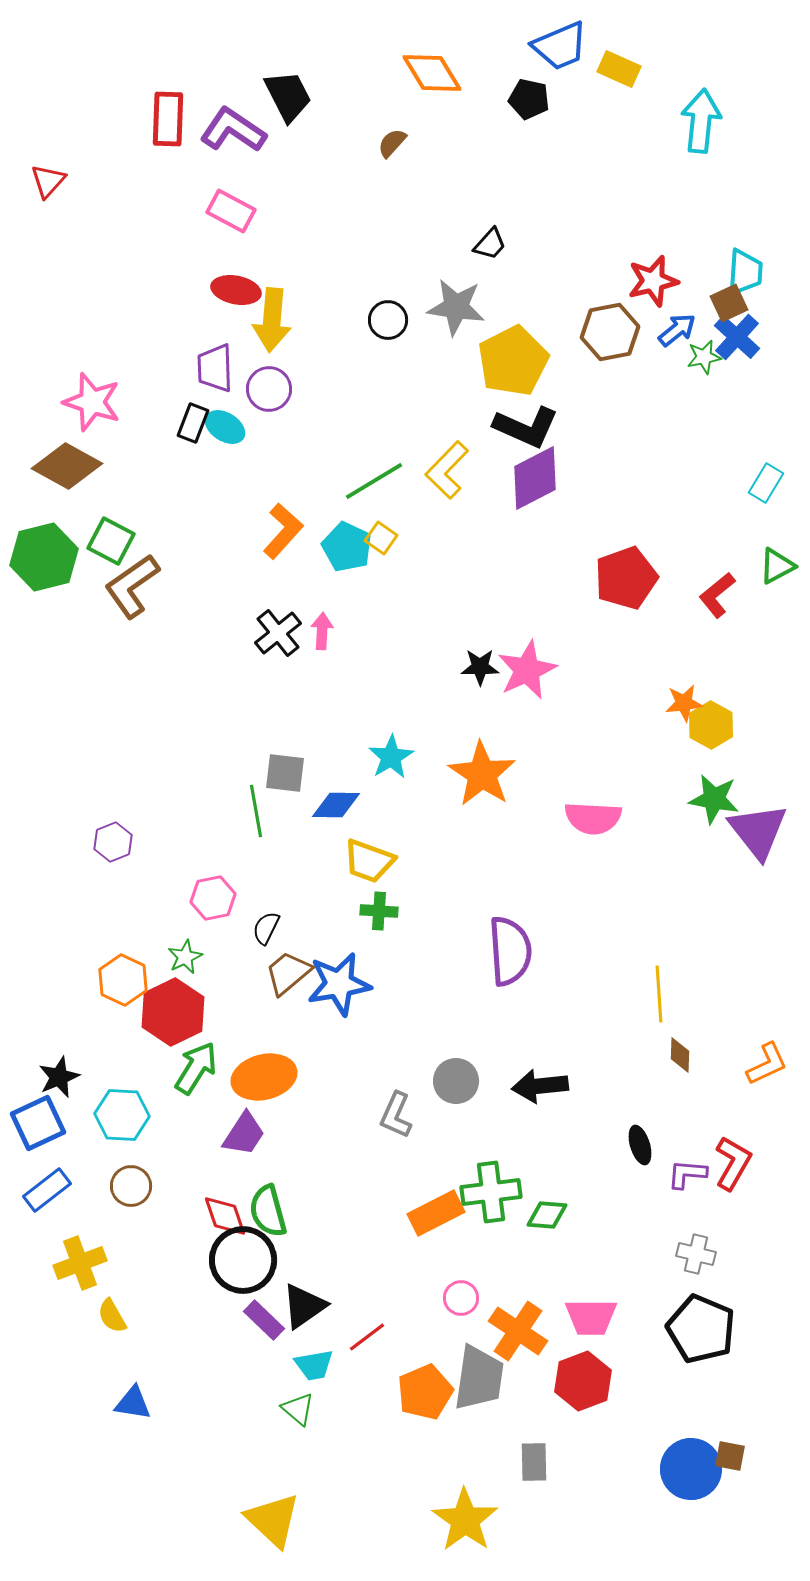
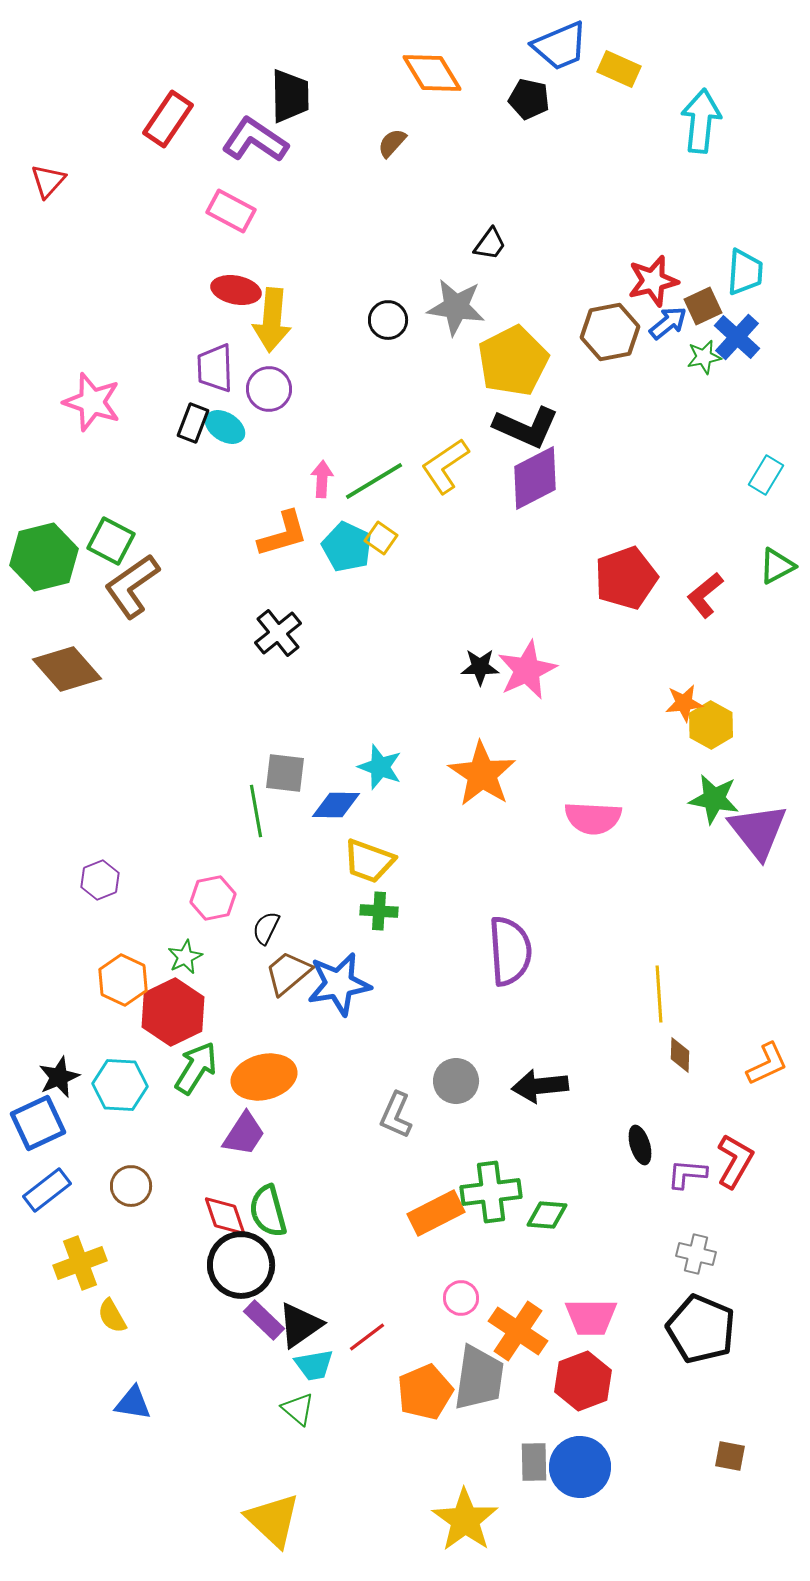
black trapezoid at (288, 96): moved 2 px right; rotated 26 degrees clockwise
red rectangle at (168, 119): rotated 32 degrees clockwise
purple L-shape at (233, 130): moved 22 px right, 10 px down
black trapezoid at (490, 244): rotated 6 degrees counterclockwise
brown square at (729, 303): moved 26 px left, 3 px down
blue arrow at (677, 330): moved 9 px left, 7 px up
brown diamond at (67, 466): moved 203 px down; rotated 20 degrees clockwise
yellow L-shape at (447, 470): moved 2 px left, 4 px up; rotated 12 degrees clockwise
cyan rectangle at (766, 483): moved 8 px up
orange L-shape at (283, 531): moved 3 px down; rotated 32 degrees clockwise
red L-shape at (717, 595): moved 12 px left
pink arrow at (322, 631): moved 152 px up
cyan star at (391, 757): moved 11 px left, 10 px down; rotated 21 degrees counterclockwise
purple hexagon at (113, 842): moved 13 px left, 38 px down
cyan hexagon at (122, 1115): moved 2 px left, 30 px up
red L-shape at (733, 1163): moved 2 px right, 2 px up
black circle at (243, 1260): moved 2 px left, 5 px down
black triangle at (304, 1306): moved 4 px left, 19 px down
blue circle at (691, 1469): moved 111 px left, 2 px up
